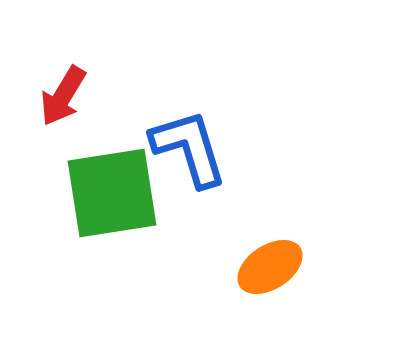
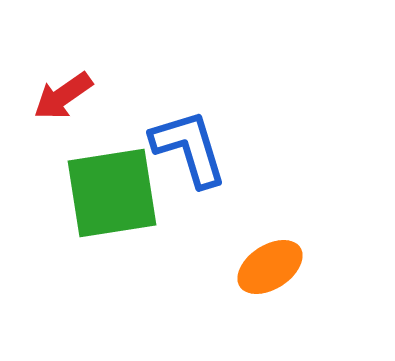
red arrow: rotated 24 degrees clockwise
